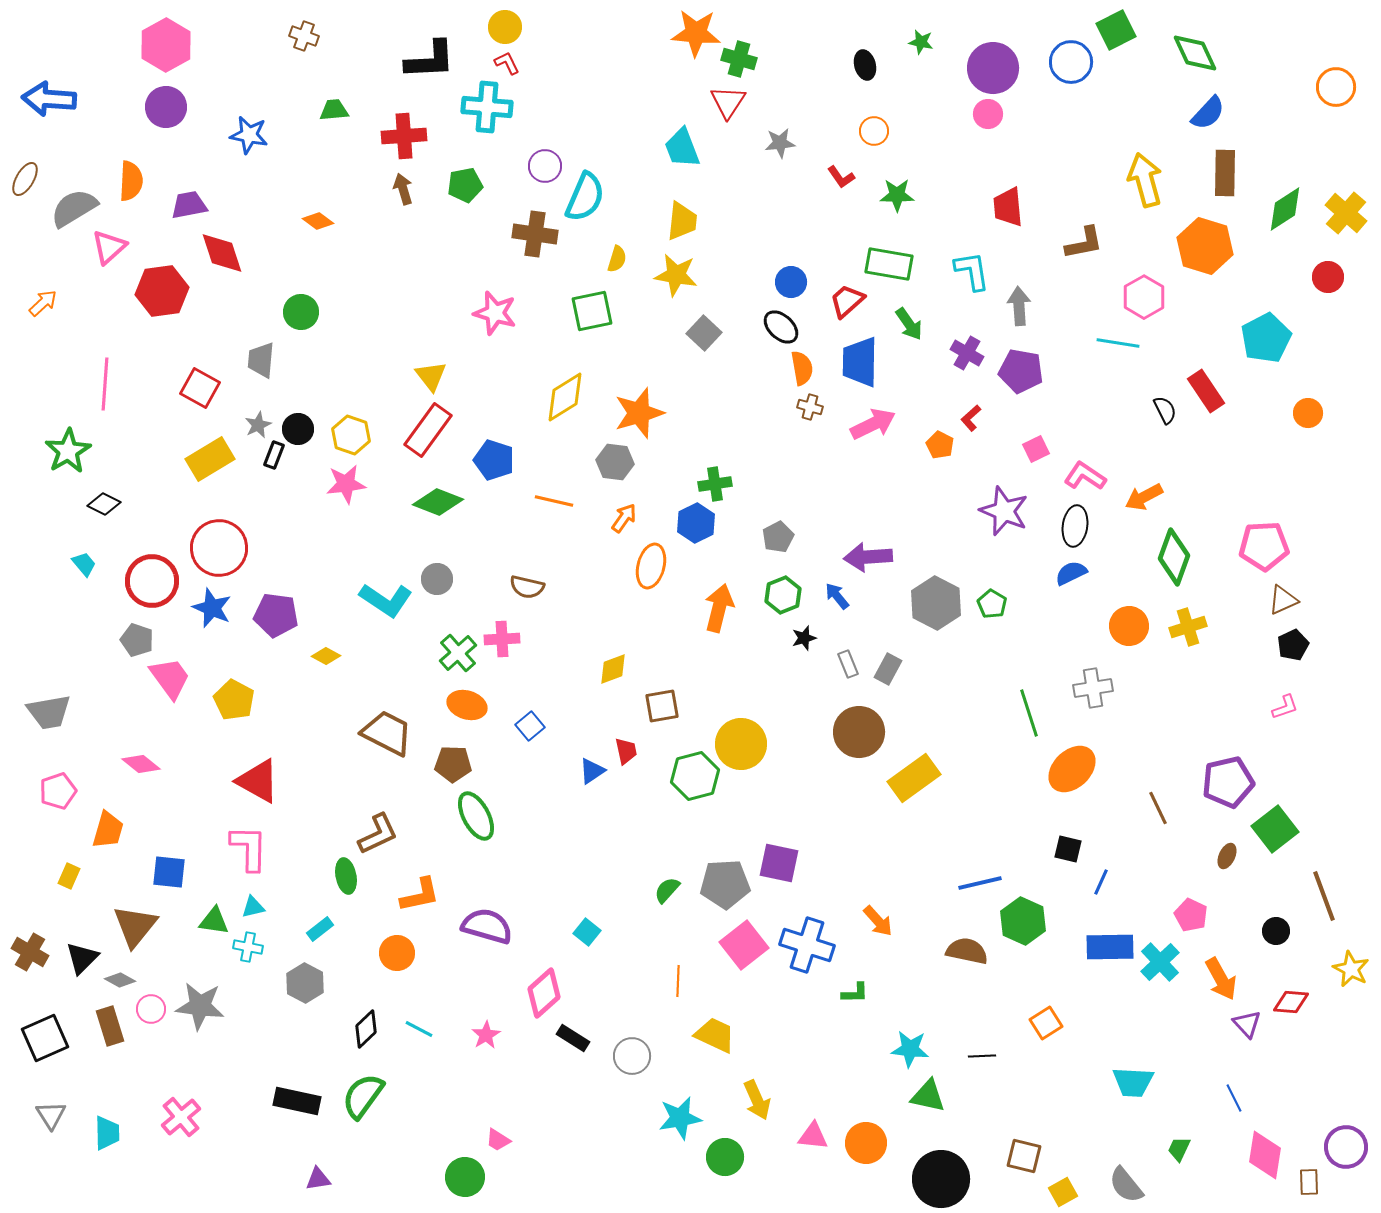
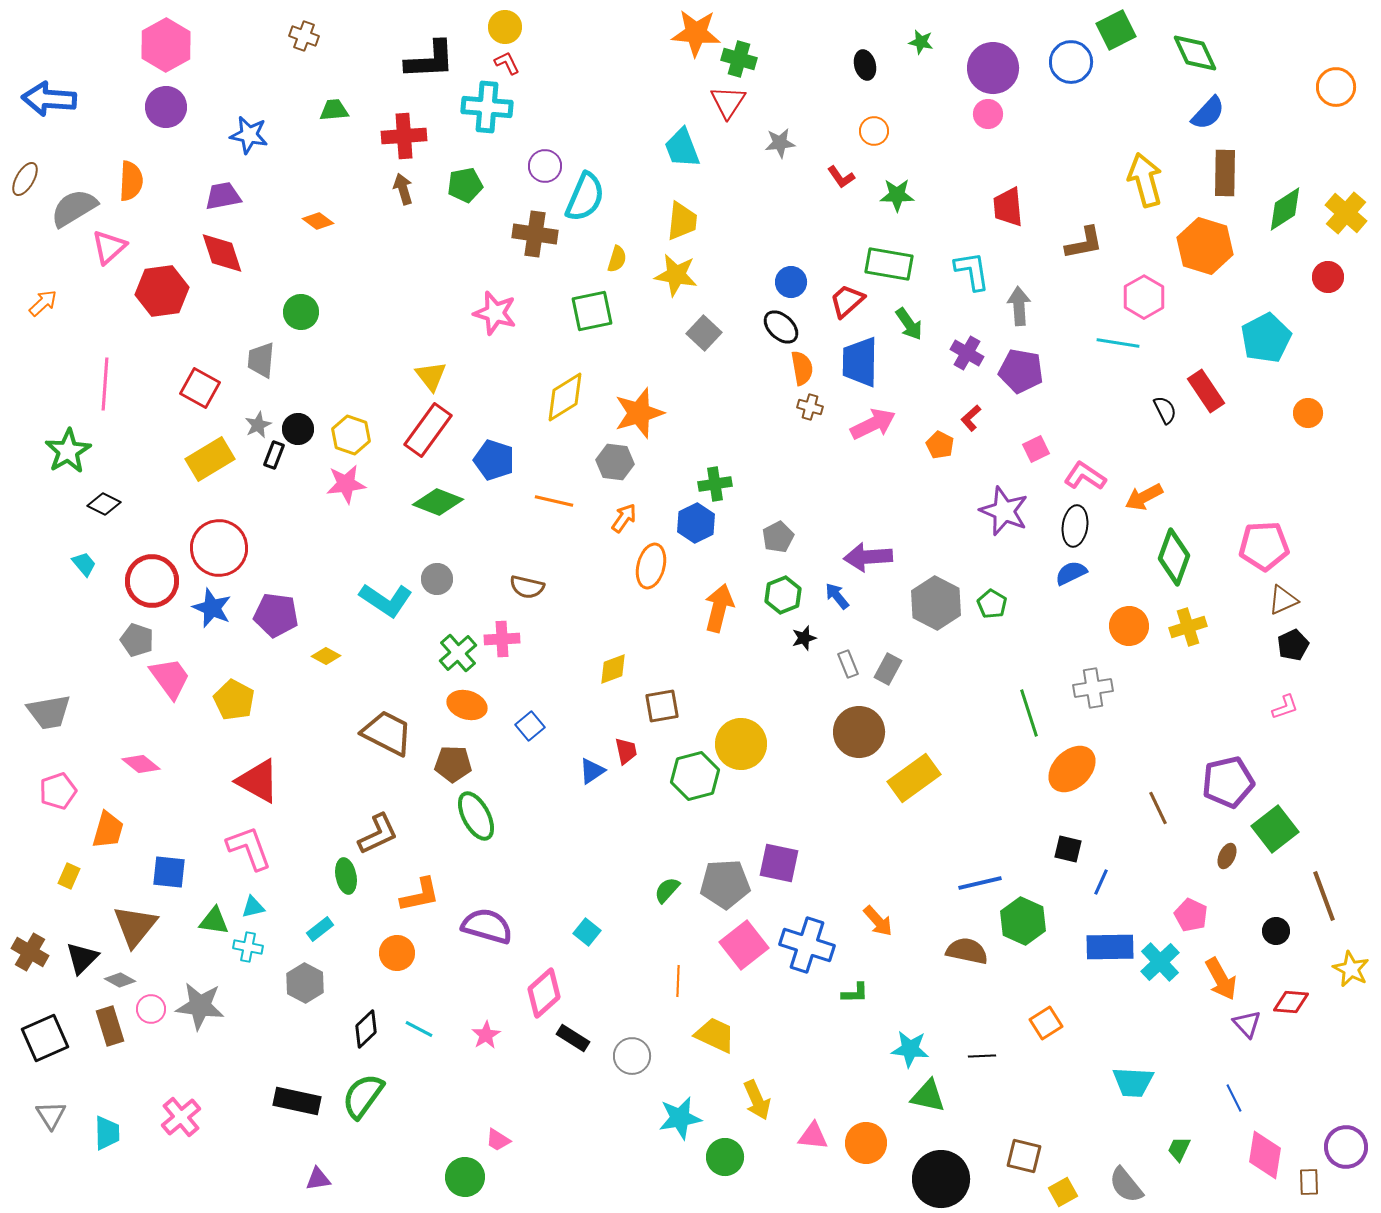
purple trapezoid at (189, 205): moved 34 px right, 9 px up
pink L-shape at (249, 848): rotated 21 degrees counterclockwise
